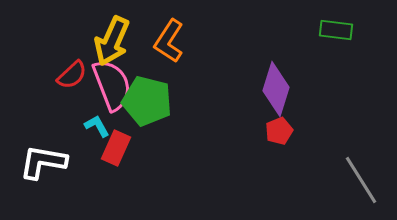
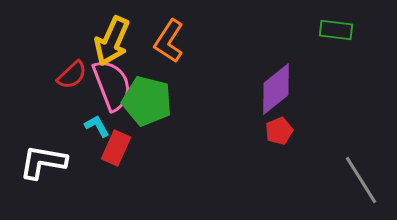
purple diamond: rotated 34 degrees clockwise
